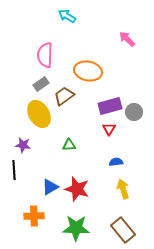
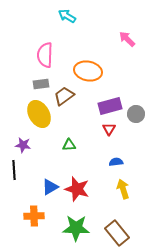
gray rectangle: rotated 28 degrees clockwise
gray circle: moved 2 px right, 2 px down
brown rectangle: moved 6 px left, 3 px down
